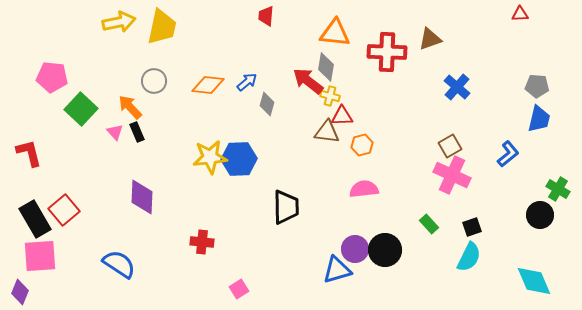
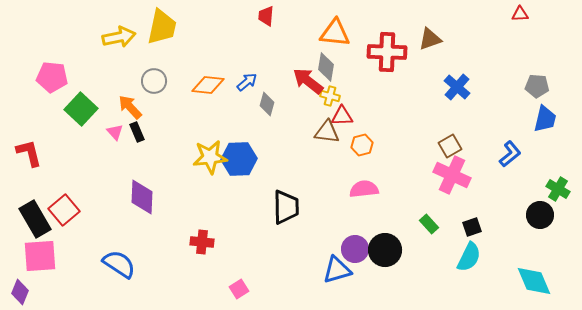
yellow arrow at (119, 22): moved 15 px down
blue trapezoid at (539, 119): moved 6 px right
blue L-shape at (508, 154): moved 2 px right
